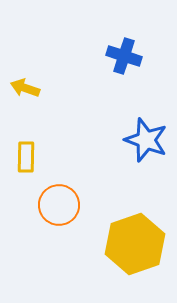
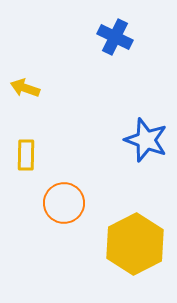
blue cross: moved 9 px left, 19 px up; rotated 8 degrees clockwise
yellow rectangle: moved 2 px up
orange circle: moved 5 px right, 2 px up
yellow hexagon: rotated 8 degrees counterclockwise
